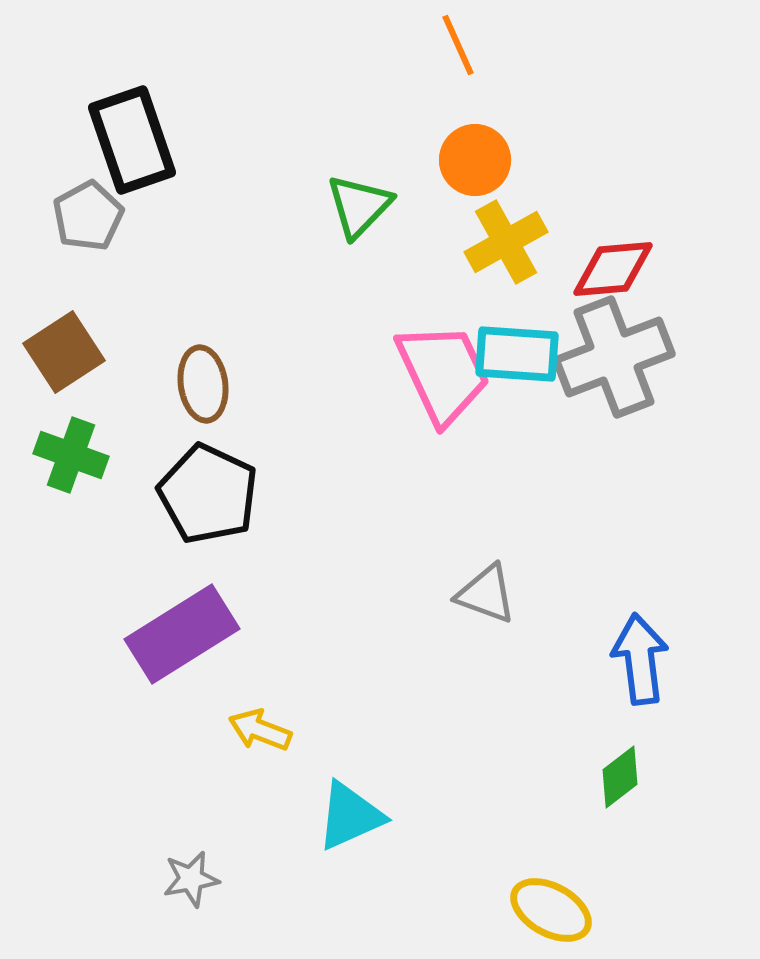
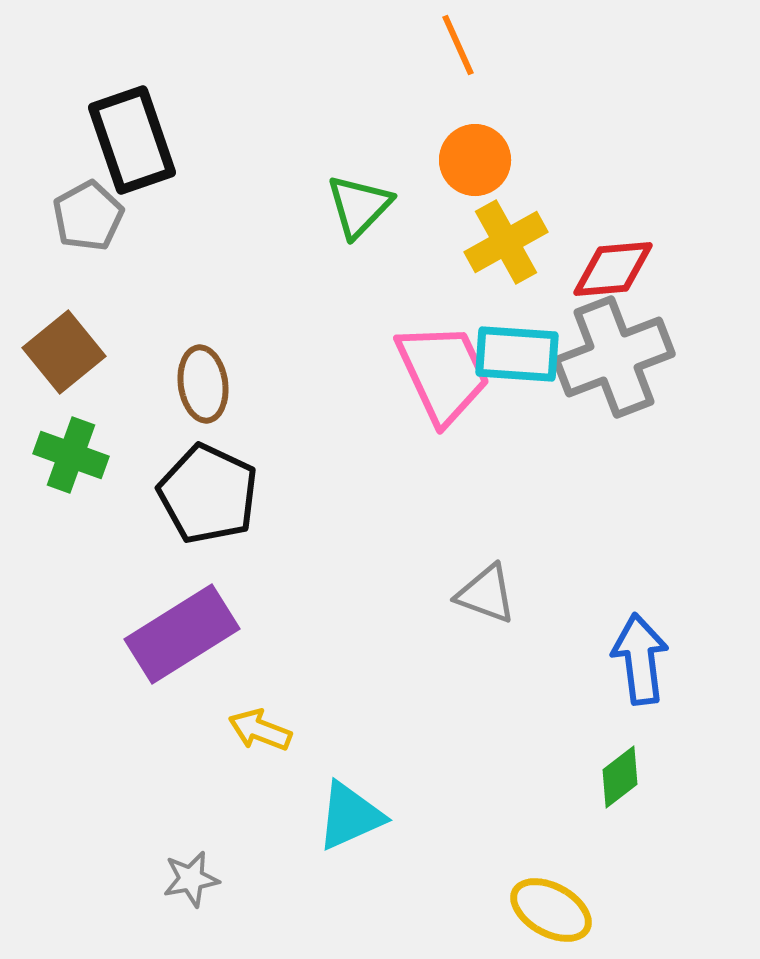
brown square: rotated 6 degrees counterclockwise
